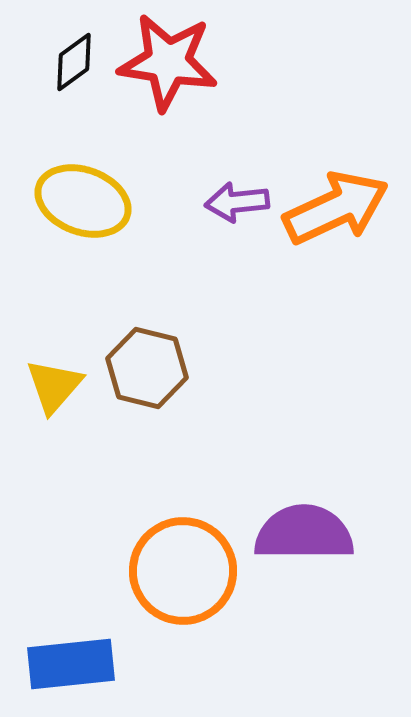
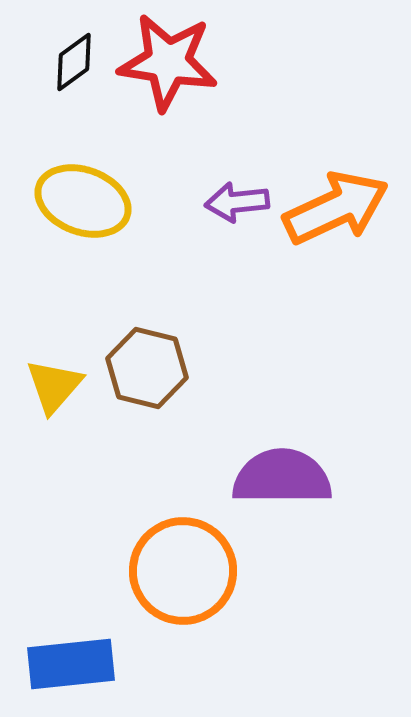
purple semicircle: moved 22 px left, 56 px up
